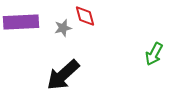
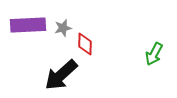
red diamond: moved 28 px down; rotated 15 degrees clockwise
purple rectangle: moved 7 px right, 3 px down
black arrow: moved 2 px left
